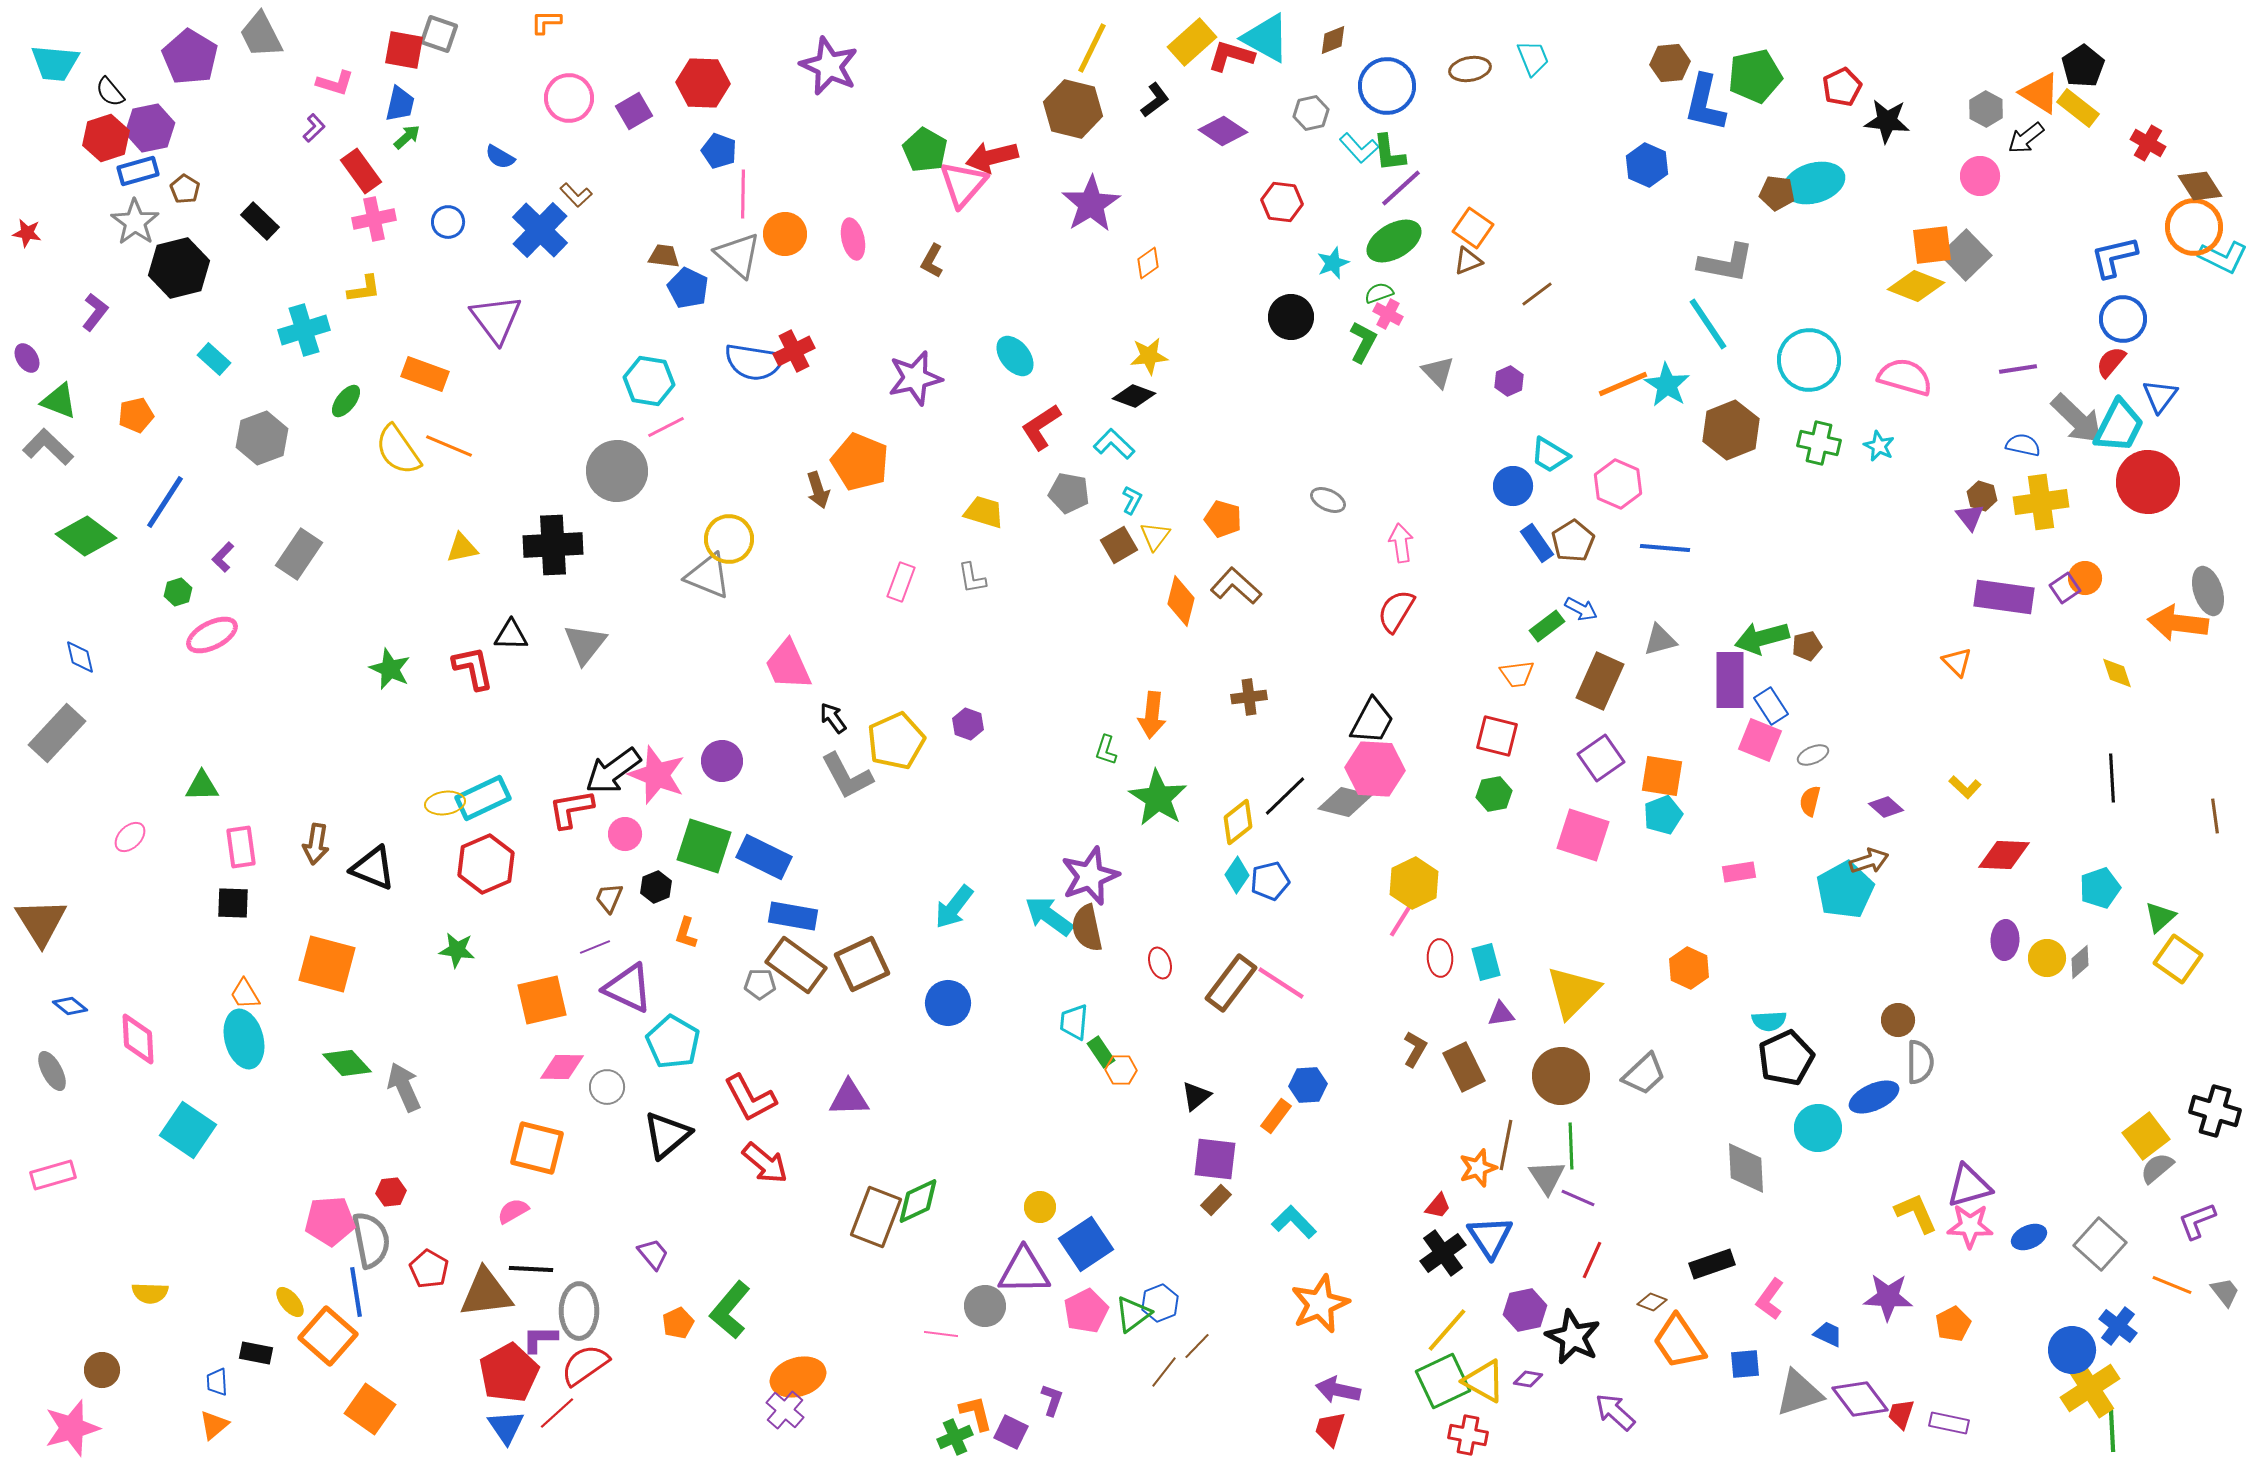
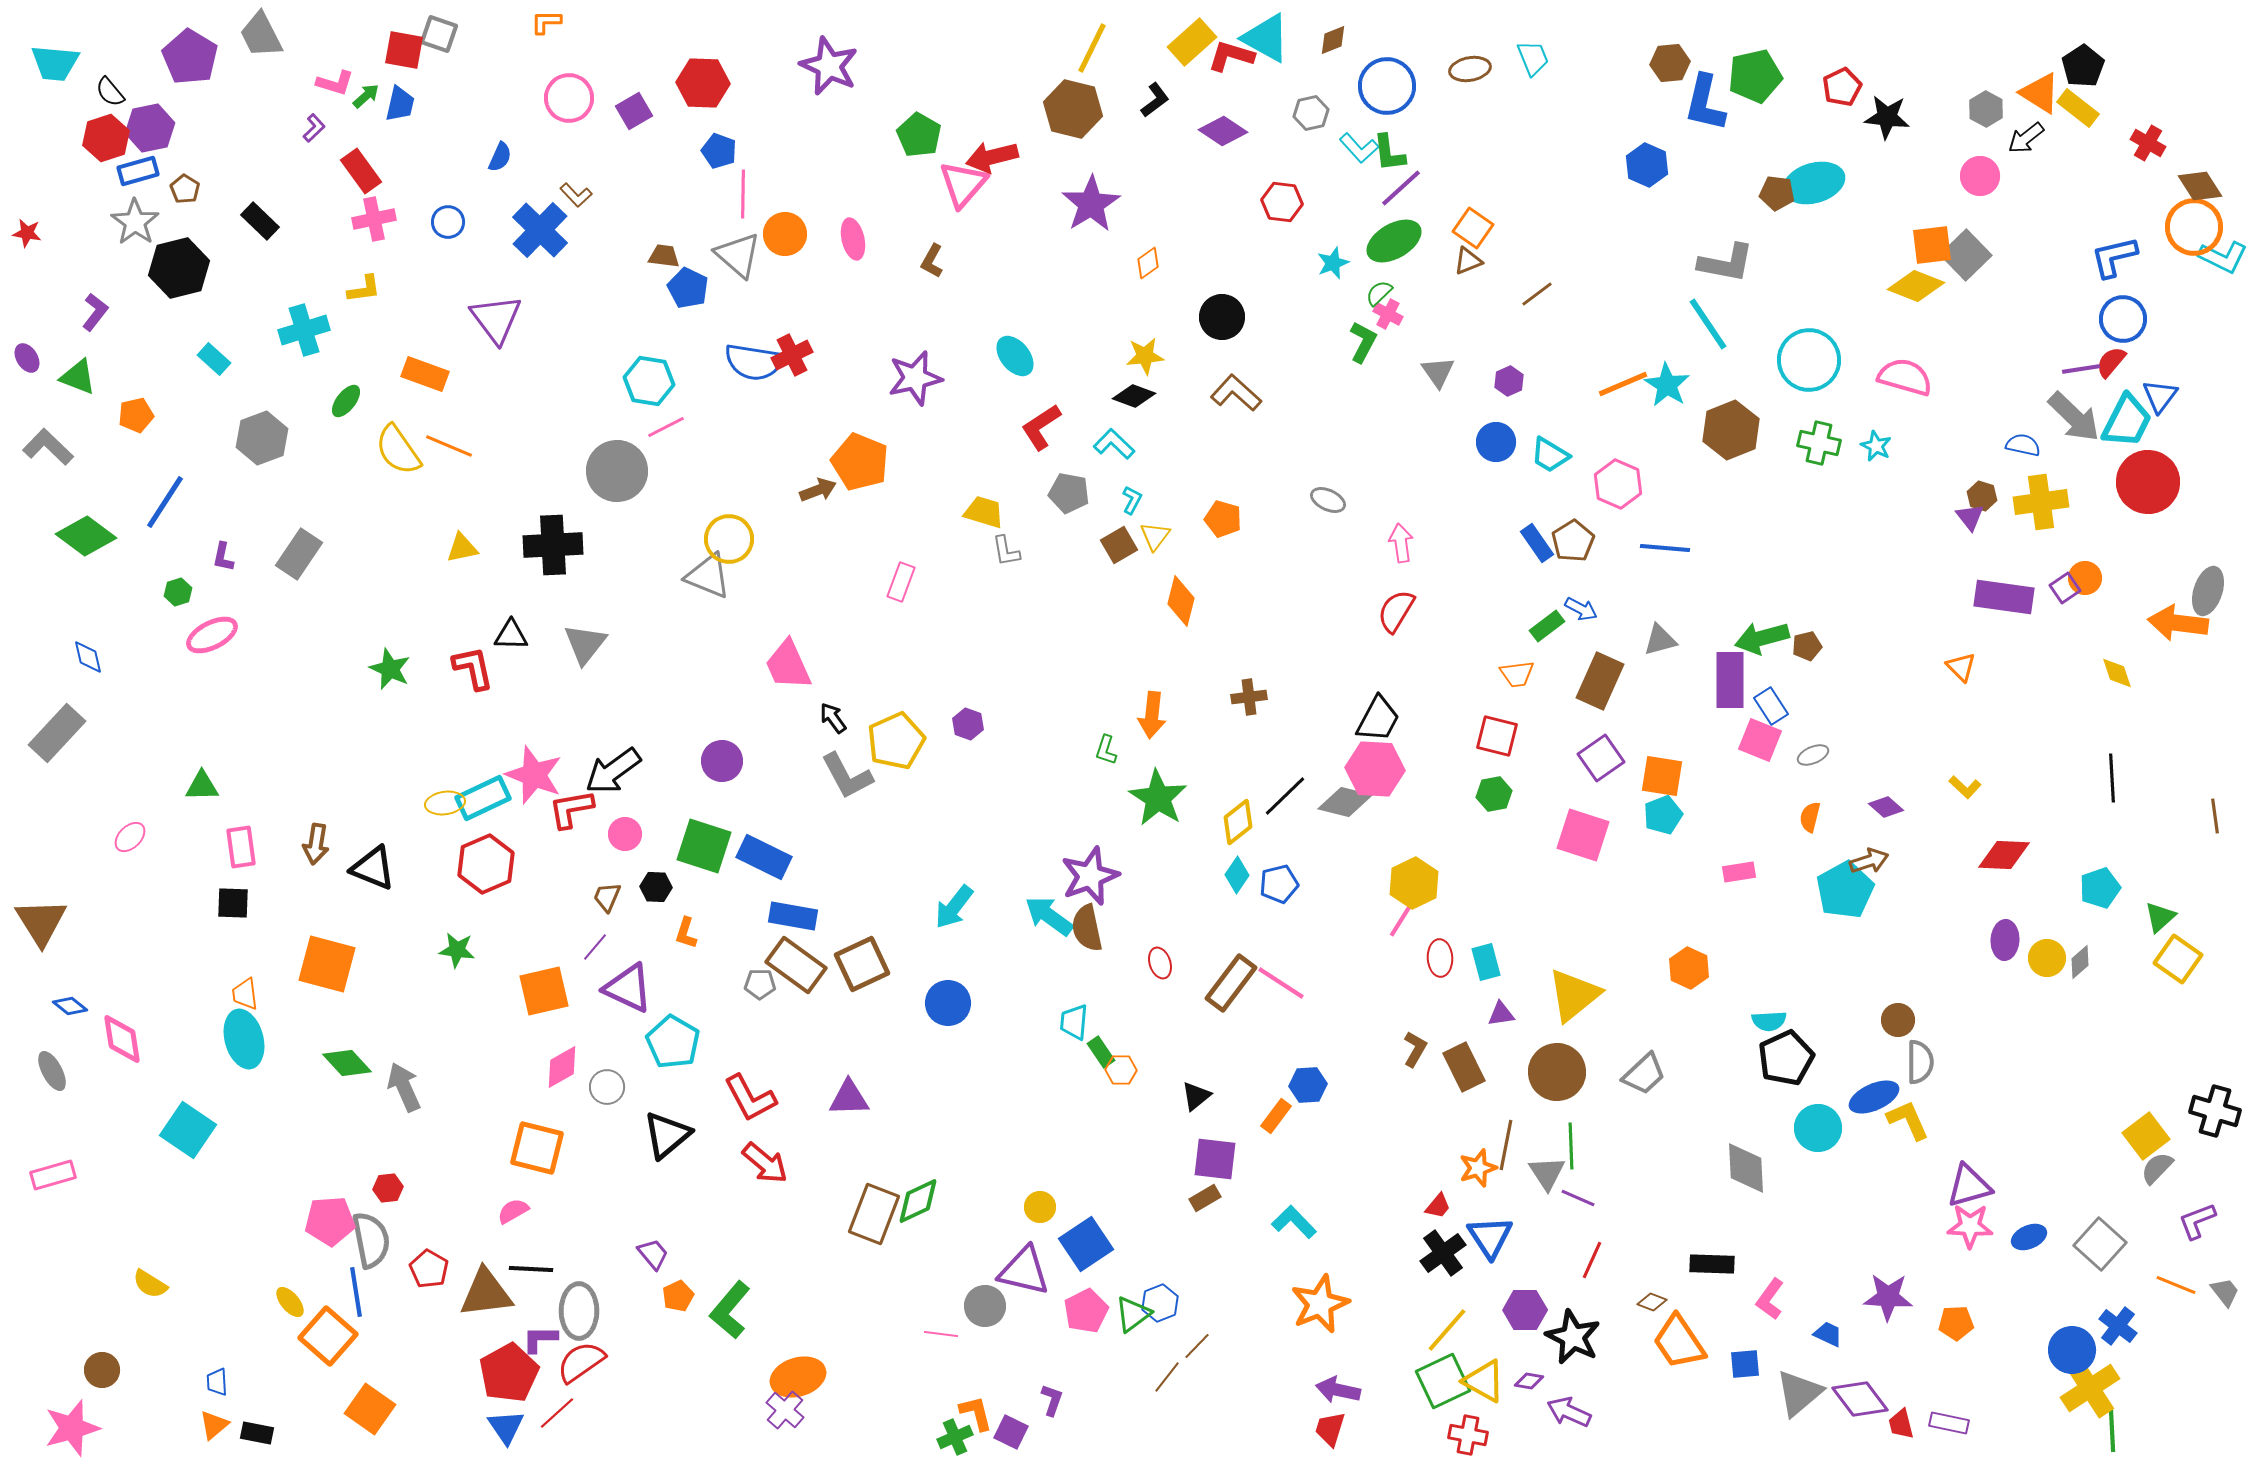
black star at (1887, 121): moved 4 px up
green arrow at (407, 137): moved 41 px left, 41 px up
green pentagon at (925, 150): moved 6 px left, 15 px up
blue semicircle at (500, 157): rotated 96 degrees counterclockwise
green semicircle at (1379, 293): rotated 24 degrees counterclockwise
black circle at (1291, 317): moved 69 px left
red cross at (794, 351): moved 2 px left, 4 px down
yellow star at (1149, 356): moved 4 px left
purple line at (2018, 369): moved 63 px right
gray triangle at (1438, 372): rotated 9 degrees clockwise
green triangle at (59, 401): moved 19 px right, 24 px up
gray arrow at (2077, 419): moved 3 px left, 2 px up
cyan trapezoid at (2119, 426): moved 8 px right, 5 px up
cyan star at (1879, 446): moved 3 px left
blue circle at (1513, 486): moved 17 px left, 44 px up
brown arrow at (818, 490): rotated 93 degrees counterclockwise
purple L-shape at (223, 557): rotated 32 degrees counterclockwise
gray L-shape at (972, 578): moved 34 px right, 27 px up
brown L-shape at (1236, 586): moved 193 px up
gray ellipse at (2208, 591): rotated 36 degrees clockwise
blue diamond at (80, 657): moved 8 px right
orange triangle at (1957, 662): moved 4 px right, 5 px down
black trapezoid at (1372, 721): moved 6 px right, 2 px up
pink star at (657, 775): moved 123 px left
orange semicircle at (1810, 801): moved 16 px down
blue pentagon at (1270, 881): moved 9 px right, 3 px down
black hexagon at (656, 887): rotated 24 degrees clockwise
brown trapezoid at (609, 898): moved 2 px left, 1 px up
purple line at (595, 947): rotated 28 degrees counterclockwise
yellow triangle at (1573, 992): moved 1 px right, 3 px down; rotated 6 degrees clockwise
orange trapezoid at (245, 994): rotated 24 degrees clockwise
orange square at (542, 1000): moved 2 px right, 9 px up
pink diamond at (138, 1039): moved 16 px left; rotated 6 degrees counterclockwise
pink diamond at (562, 1067): rotated 30 degrees counterclockwise
brown circle at (1561, 1076): moved 4 px left, 4 px up
gray semicircle at (2157, 1168): rotated 6 degrees counterclockwise
gray triangle at (1547, 1177): moved 4 px up
red hexagon at (391, 1192): moved 3 px left, 4 px up
brown rectangle at (1216, 1200): moved 11 px left, 2 px up; rotated 16 degrees clockwise
yellow L-shape at (1916, 1213): moved 8 px left, 93 px up
brown rectangle at (876, 1217): moved 2 px left, 3 px up
black rectangle at (1712, 1264): rotated 21 degrees clockwise
purple triangle at (1024, 1271): rotated 14 degrees clockwise
orange line at (2172, 1285): moved 4 px right
yellow semicircle at (150, 1293): moved 9 px up; rotated 30 degrees clockwise
purple hexagon at (1525, 1310): rotated 12 degrees clockwise
orange pentagon at (678, 1323): moved 27 px up
orange pentagon at (1953, 1324): moved 3 px right, 1 px up; rotated 24 degrees clockwise
black rectangle at (256, 1353): moved 1 px right, 80 px down
red semicircle at (585, 1365): moved 4 px left, 3 px up
brown line at (1164, 1372): moved 3 px right, 5 px down
purple diamond at (1528, 1379): moved 1 px right, 2 px down
gray triangle at (1799, 1393): rotated 22 degrees counterclockwise
purple arrow at (1615, 1412): moved 46 px left; rotated 18 degrees counterclockwise
red trapezoid at (1901, 1414): moved 10 px down; rotated 32 degrees counterclockwise
